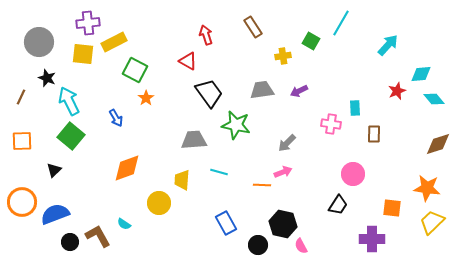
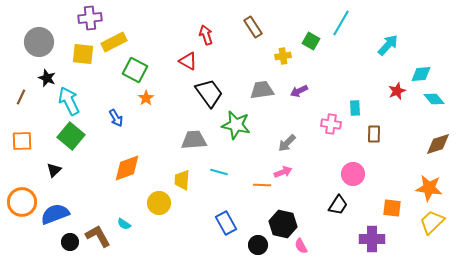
purple cross at (88, 23): moved 2 px right, 5 px up
orange star at (427, 188): moved 2 px right
